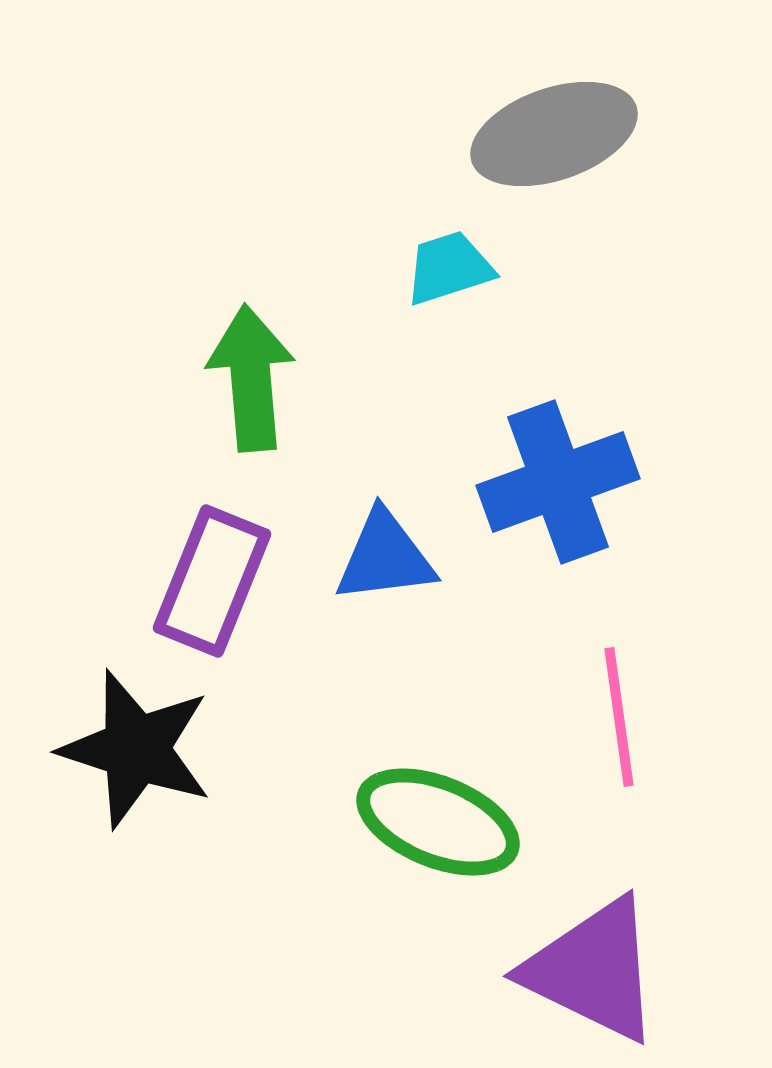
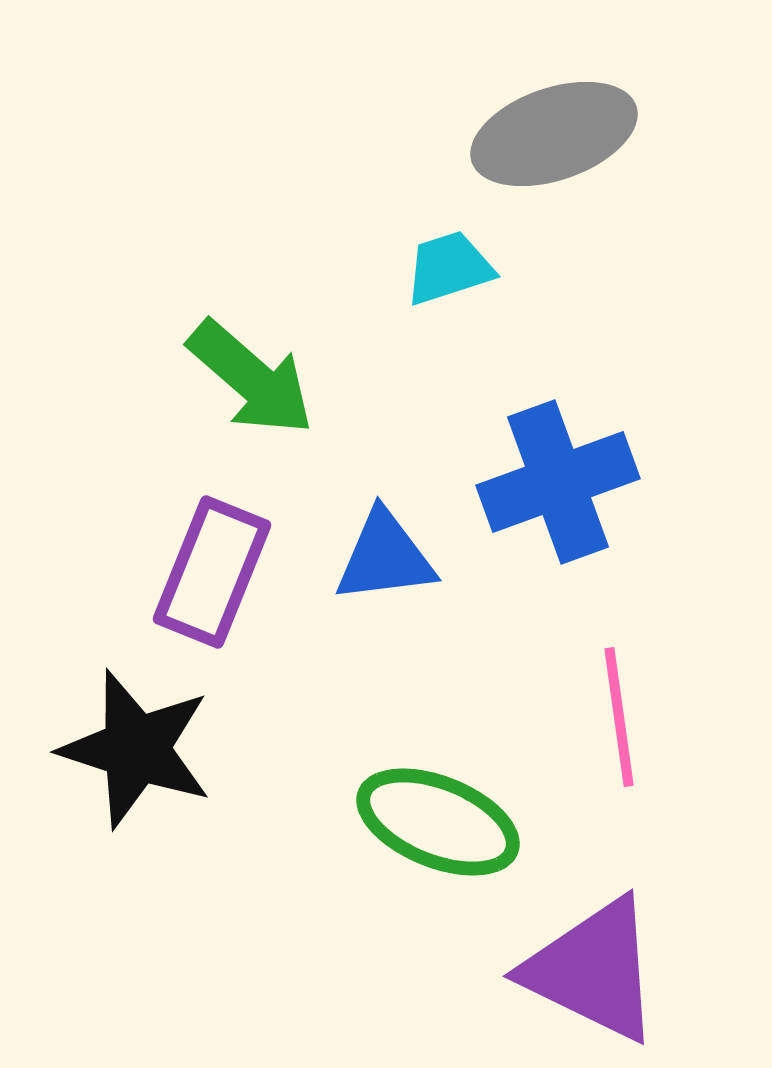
green arrow: rotated 136 degrees clockwise
purple rectangle: moved 9 px up
